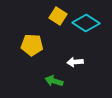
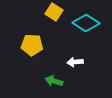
yellow square: moved 4 px left, 4 px up
